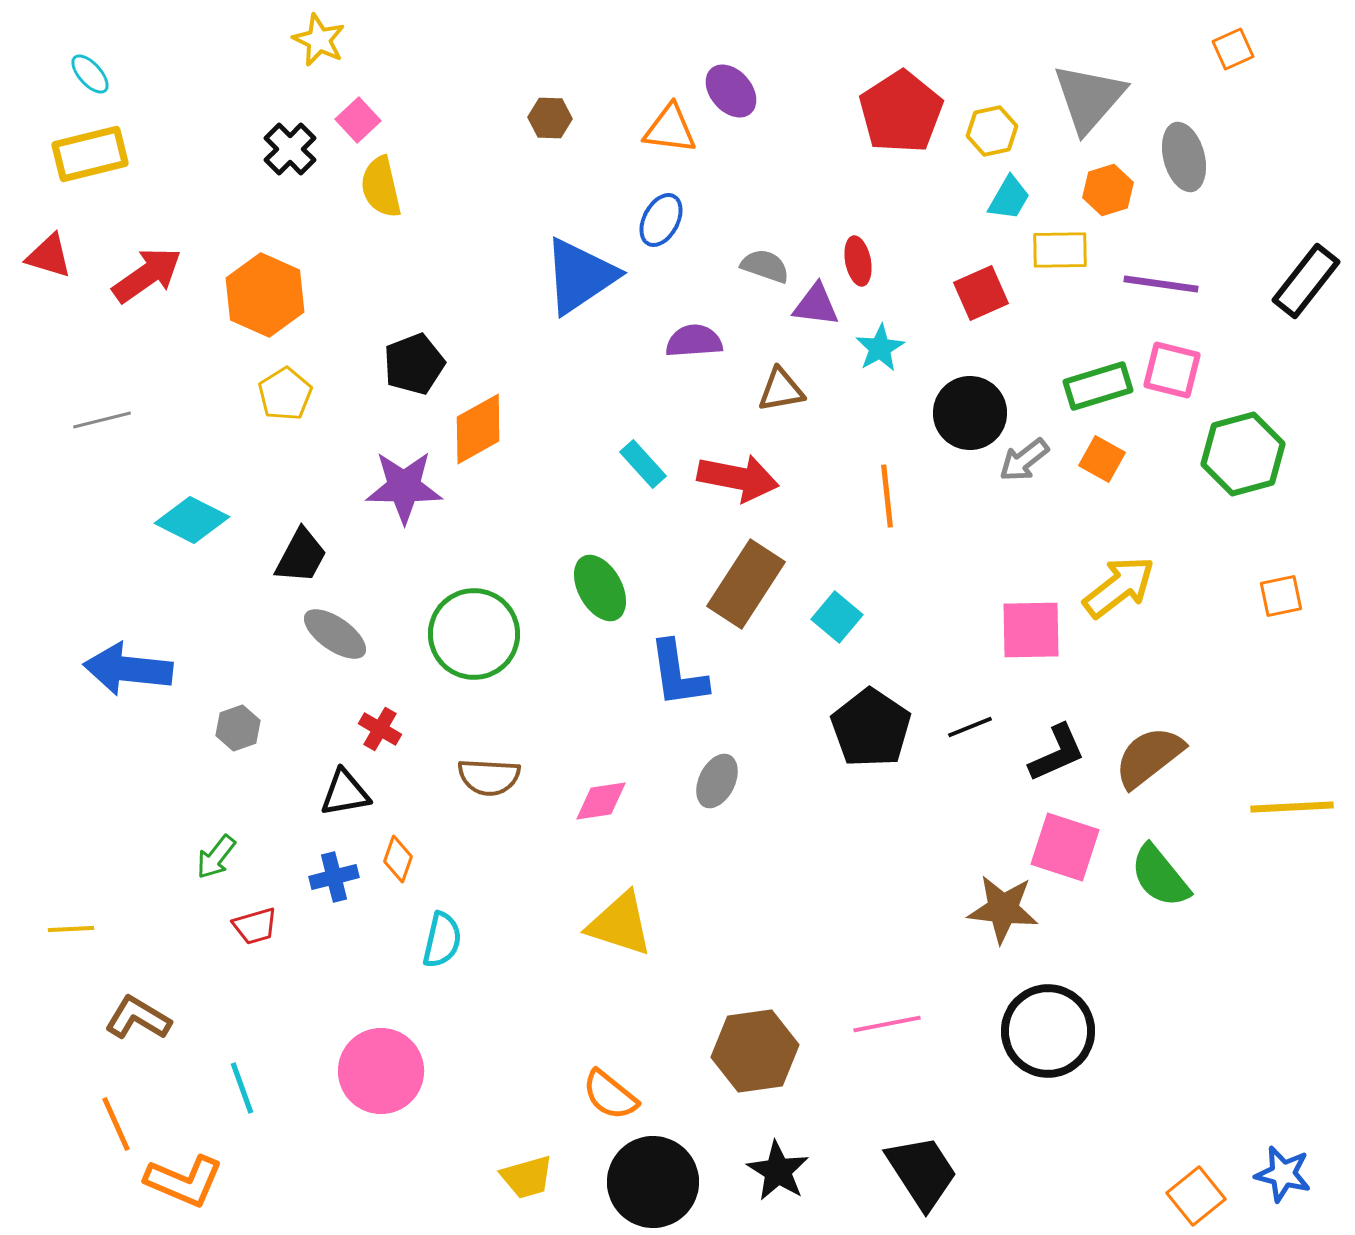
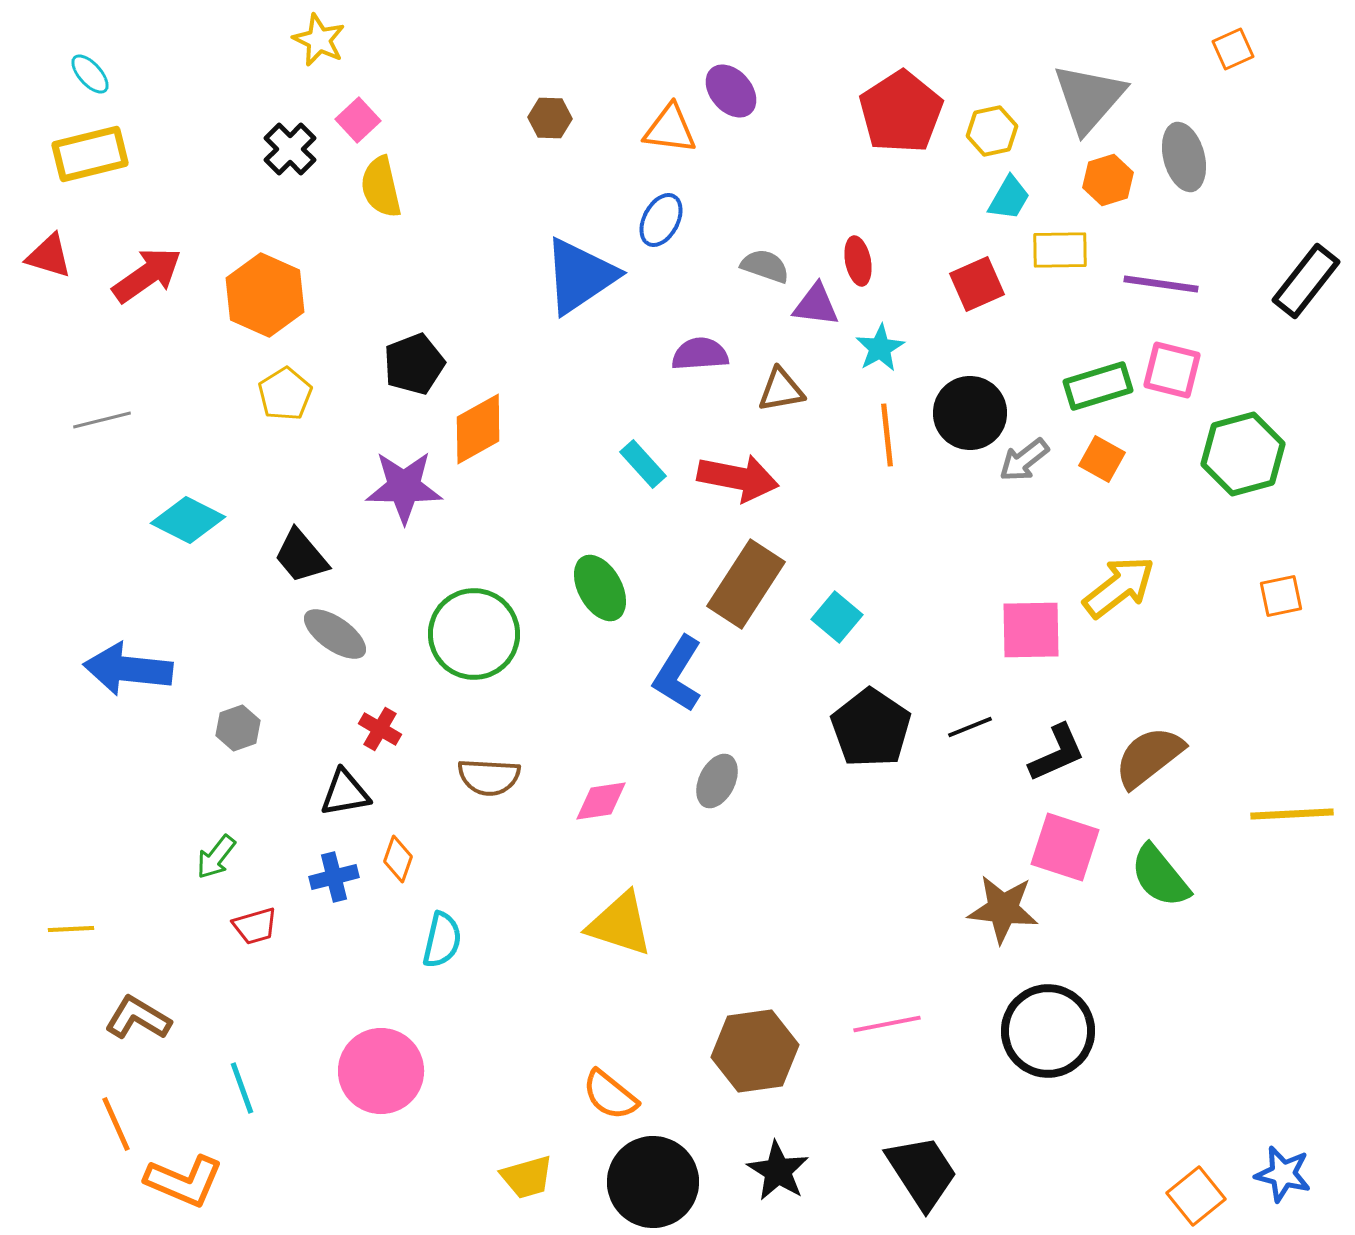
orange hexagon at (1108, 190): moved 10 px up
red square at (981, 293): moved 4 px left, 9 px up
purple semicircle at (694, 341): moved 6 px right, 13 px down
orange line at (887, 496): moved 61 px up
cyan diamond at (192, 520): moved 4 px left
black trapezoid at (301, 556): rotated 112 degrees clockwise
blue L-shape at (678, 674): rotated 40 degrees clockwise
yellow line at (1292, 807): moved 7 px down
